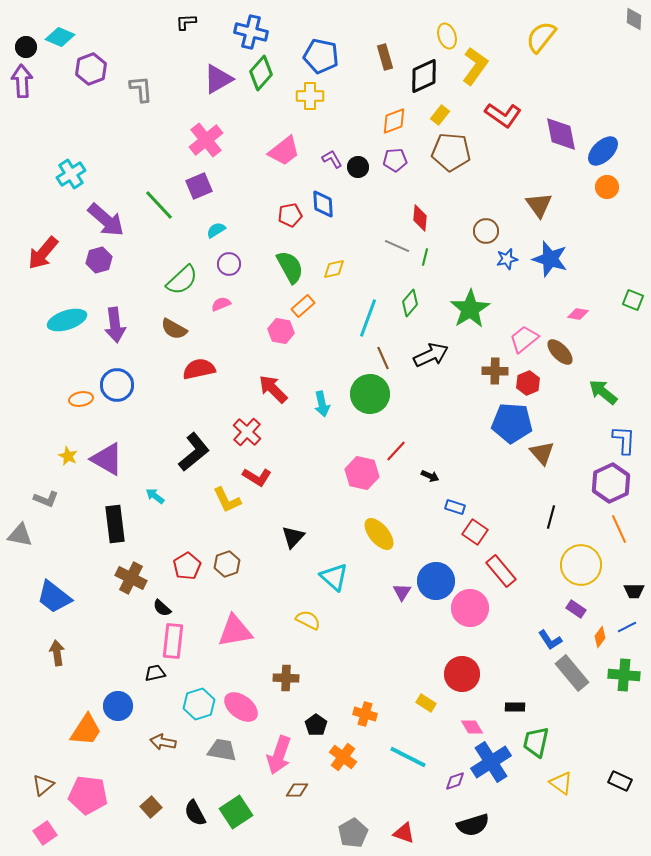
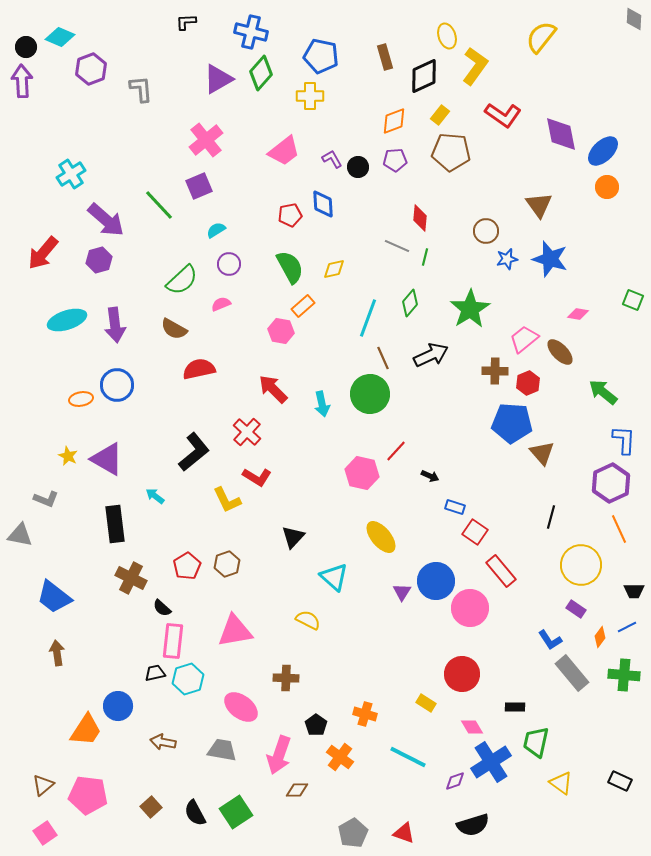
yellow ellipse at (379, 534): moved 2 px right, 3 px down
cyan hexagon at (199, 704): moved 11 px left, 25 px up
orange cross at (343, 757): moved 3 px left
